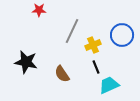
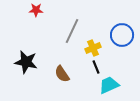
red star: moved 3 px left
yellow cross: moved 3 px down
